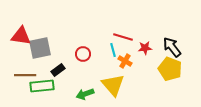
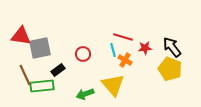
orange cross: moved 1 px up
brown line: rotated 65 degrees clockwise
